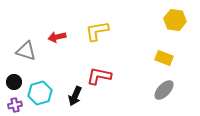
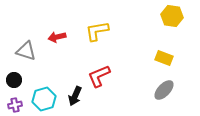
yellow hexagon: moved 3 px left, 4 px up
red L-shape: rotated 35 degrees counterclockwise
black circle: moved 2 px up
cyan hexagon: moved 4 px right, 6 px down
